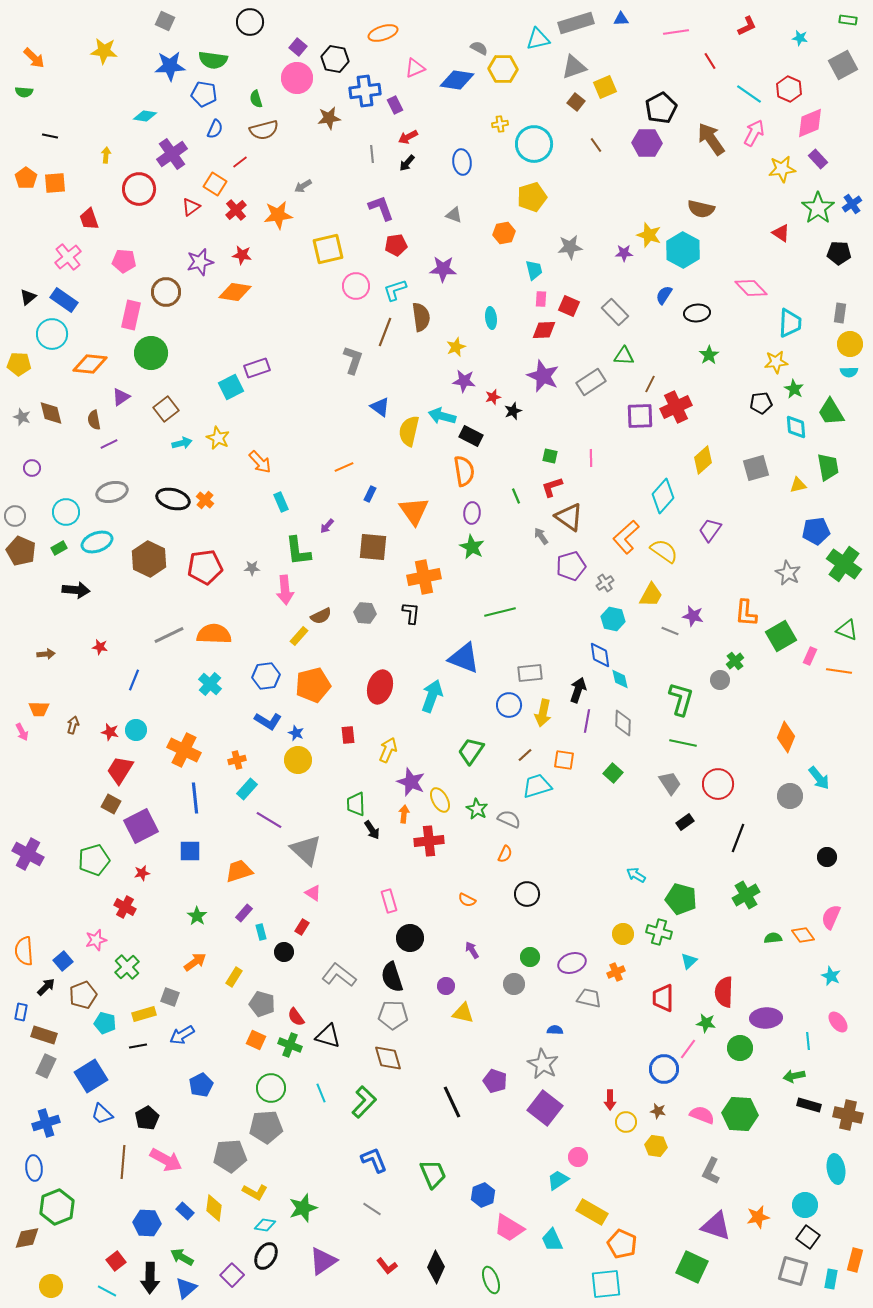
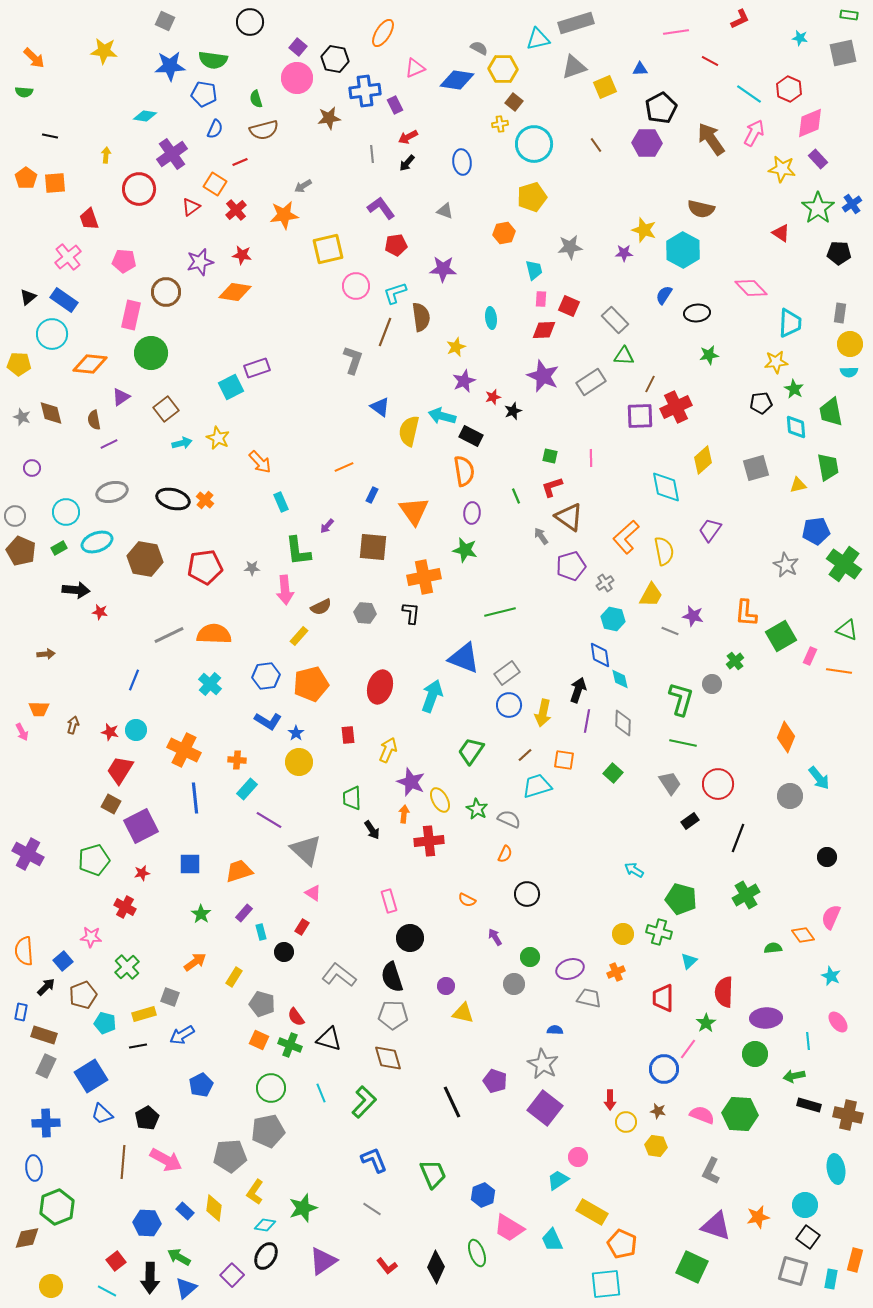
blue triangle at (621, 19): moved 19 px right, 50 px down
green rectangle at (848, 20): moved 1 px right, 5 px up
red L-shape at (747, 26): moved 7 px left, 7 px up
orange ellipse at (383, 33): rotated 40 degrees counterclockwise
red line at (710, 61): rotated 30 degrees counterclockwise
gray square at (843, 65): moved 12 px up; rotated 16 degrees clockwise
brown square at (576, 102): moved 62 px left
red line at (240, 162): rotated 14 degrees clockwise
yellow star at (782, 169): rotated 16 degrees clockwise
purple L-shape at (381, 208): rotated 16 degrees counterclockwise
orange star at (278, 215): moved 6 px right
gray triangle at (454, 215): moved 9 px left, 4 px up
yellow star at (649, 235): moved 5 px left, 5 px up
cyan L-shape at (395, 290): moved 3 px down
gray rectangle at (615, 312): moved 8 px down
green star at (709, 355): rotated 24 degrees clockwise
purple star at (464, 381): rotated 30 degrees counterclockwise
green trapezoid at (831, 412): rotated 20 degrees clockwise
blue rectangle at (370, 494): moved 2 px right, 1 px down
cyan diamond at (663, 496): moved 3 px right, 9 px up; rotated 52 degrees counterclockwise
green star at (472, 547): moved 7 px left, 3 px down; rotated 15 degrees counterclockwise
yellow semicircle at (664, 551): rotated 44 degrees clockwise
brown hexagon at (149, 559): moved 4 px left; rotated 16 degrees counterclockwise
gray star at (788, 573): moved 2 px left, 8 px up
brown semicircle at (321, 616): moved 9 px up
red star at (100, 647): moved 35 px up
gray rectangle at (530, 673): moved 23 px left; rotated 30 degrees counterclockwise
gray circle at (720, 680): moved 8 px left, 4 px down
orange pentagon at (313, 685): moved 2 px left, 1 px up
blue star at (296, 733): rotated 14 degrees clockwise
orange cross at (237, 760): rotated 18 degrees clockwise
yellow circle at (298, 760): moved 1 px right, 2 px down
green trapezoid at (356, 804): moved 4 px left, 6 px up
black rectangle at (685, 822): moved 5 px right, 1 px up
blue square at (190, 851): moved 13 px down
cyan arrow at (636, 875): moved 2 px left, 5 px up
green star at (197, 916): moved 4 px right, 2 px up
green semicircle at (773, 938): moved 10 px down
pink star at (96, 940): moved 5 px left, 3 px up; rotated 20 degrees clockwise
purple arrow at (472, 950): moved 23 px right, 13 px up
purple ellipse at (572, 963): moved 2 px left, 6 px down
green star at (706, 1023): rotated 30 degrees clockwise
black triangle at (328, 1036): moved 1 px right, 3 px down
orange square at (256, 1040): moved 3 px right
green circle at (740, 1048): moved 15 px right, 6 px down
blue cross at (46, 1123): rotated 16 degrees clockwise
gray pentagon at (266, 1127): moved 2 px right, 4 px down; rotated 8 degrees counterclockwise
yellow L-shape at (255, 1192): rotated 95 degrees clockwise
green arrow at (182, 1257): moved 3 px left
green ellipse at (491, 1280): moved 14 px left, 27 px up
